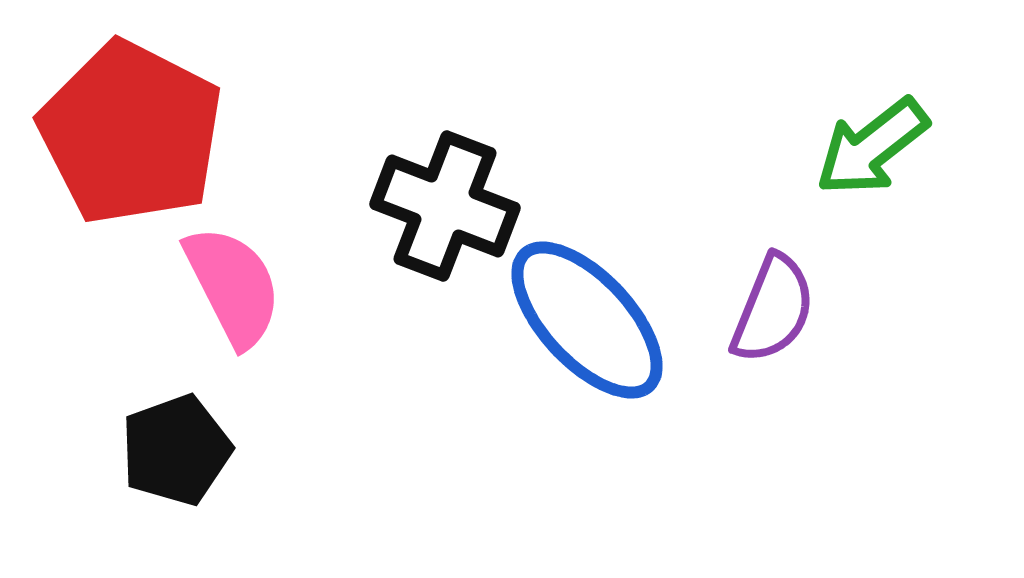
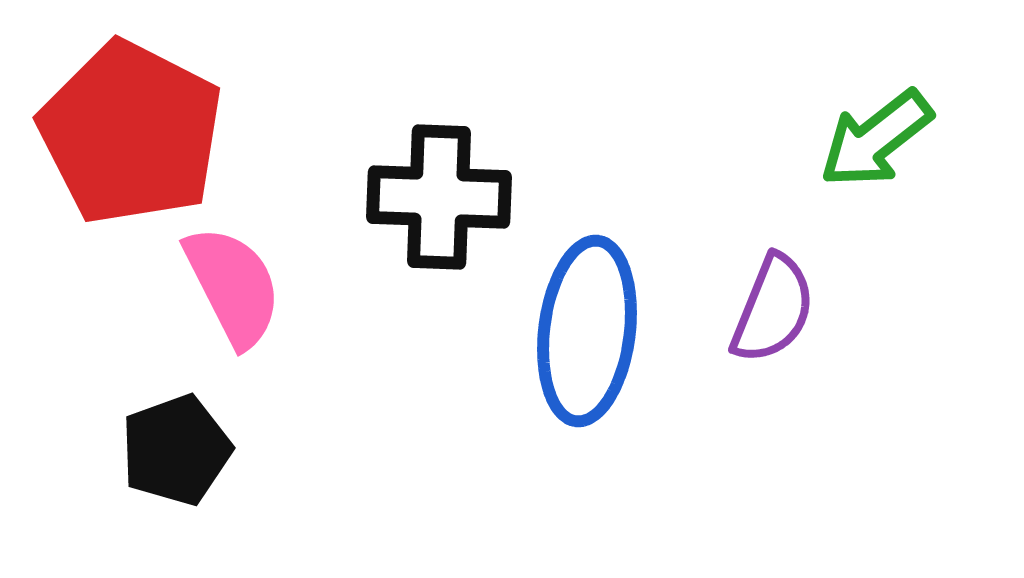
green arrow: moved 4 px right, 8 px up
black cross: moved 6 px left, 9 px up; rotated 19 degrees counterclockwise
blue ellipse: moved 11 px down; rotated 50 degrees clockwise
